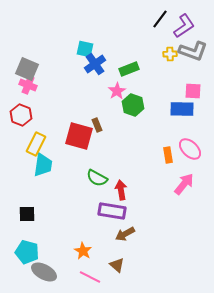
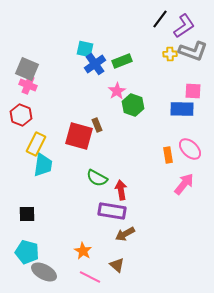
green rectangle: moved 7 px left, 8 px up
